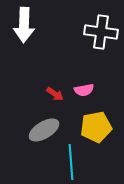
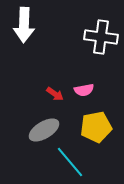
white cross: moved 5 px down
cyan line: moved 1 px left; rotated 36 degrees counterclockwise
